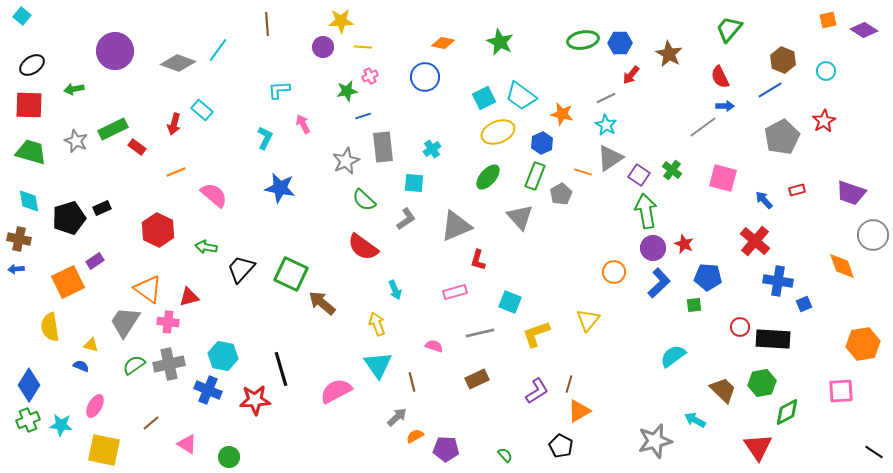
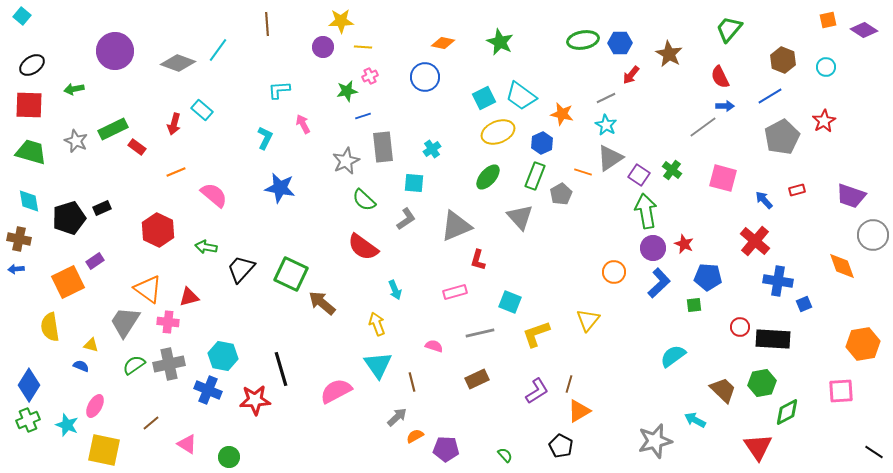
cyan circle at (826, 71): moved 4 px up
blue line at (770, 90): moved 6 px down
purple trapezoid at (851, 193): moved 3 px down
cyan star at (61, 425): moved 6 px right; rotated 15 degrees clockwise
